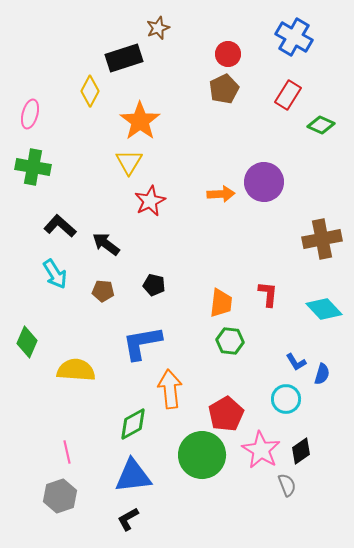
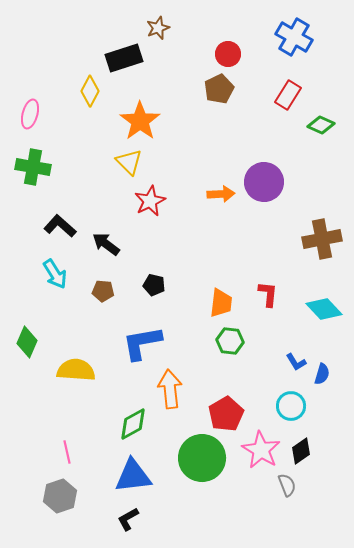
brown pentagon at (224, 89): moved 5 px left
yellow triangle at (129, 162): rotated 16 degrees counterclockwise
cyan circle at (286, 399): moved 5 px right, 7 px down
green circle at (202, 455): moved 3 px down
